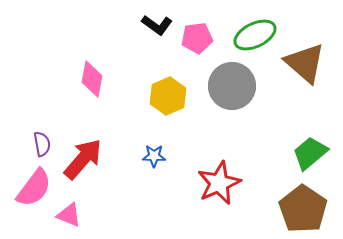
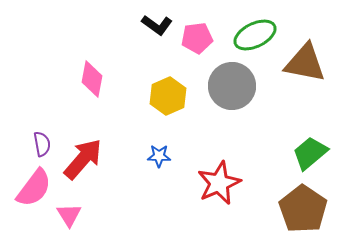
brown triangle: rotated 30 degrees counterclockwise
blue star: moved 5 px right
pink triangle: rotated 36 degrees clockwise
